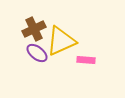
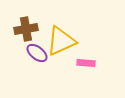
brown cross: moved 8 px left; rotated 15 degrees clockwise
pink rectangle: moved 3 px down
